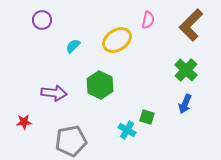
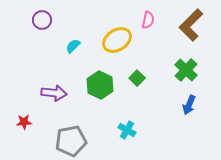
blue arrow: moved 4 px right, 1 px down
green square: moved 10 px left, 39 px up; rotated 28 degrees clockwise
